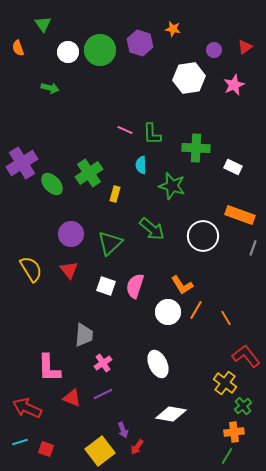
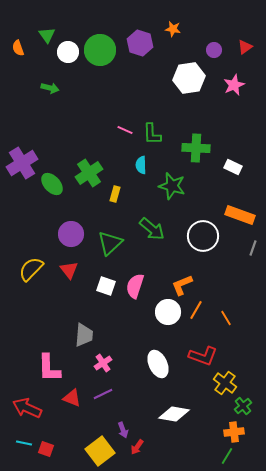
green triangle at (43, 24): moved 4 px right, 11 px down
yellow semicircle at (31, 269): rotated 104 degrees counterclockwise
orange L-shape at (182, 285): rotated 100 degrees clockwise
red L-shape at (246, 356): moved 43 px left; rotated 148 degrees clockwise
white diamond at (171, 414): moved 3 px right
cyan line at (20, 442): moved 4 px right, 1 px down; rotated 28 degrees clockwise
